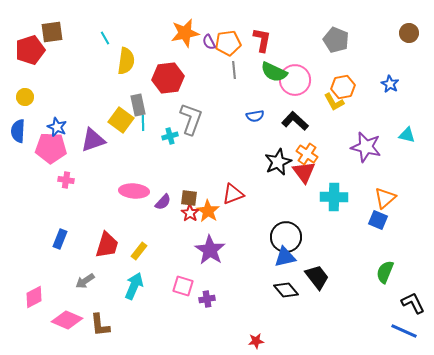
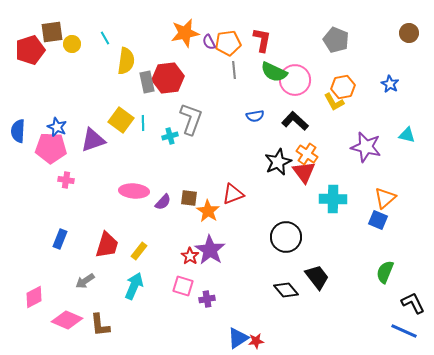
yellow circle at (25, 97): moved 47 px right, 53 px up
gray rectangle at (138, 105): moved 9 px right, 23 px up
cyan cross at (334, 197): moved 1 px left, 2 px down
red star at (190, 213): moved 43 px down
blue triangle at (285, 257): moved 47 px left, 81 px down; rotated 20 degrees counterclockwise
